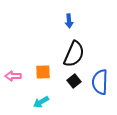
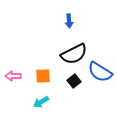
black semicircle: rotated 40 degrees clockwise
orange square: moved 4 px down
blue semicircle: moved 10 px up; rotated 60 degrees counterclockwise
